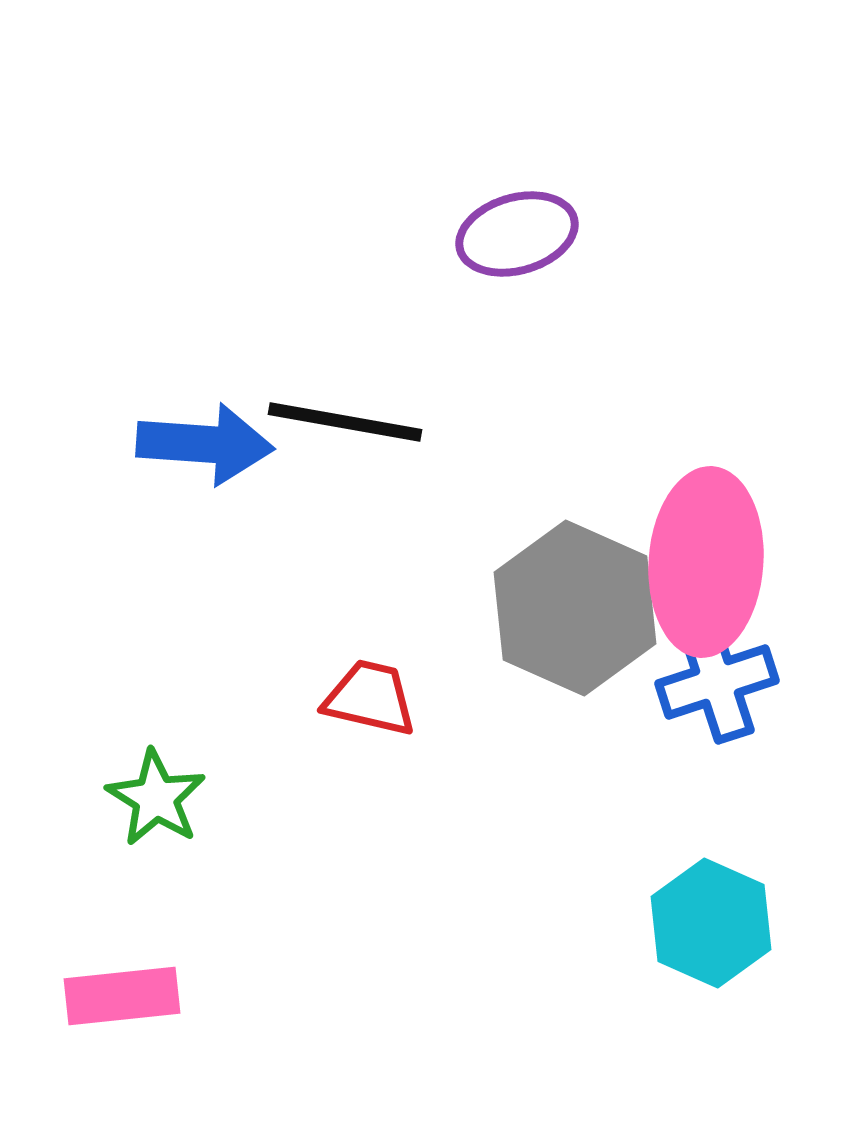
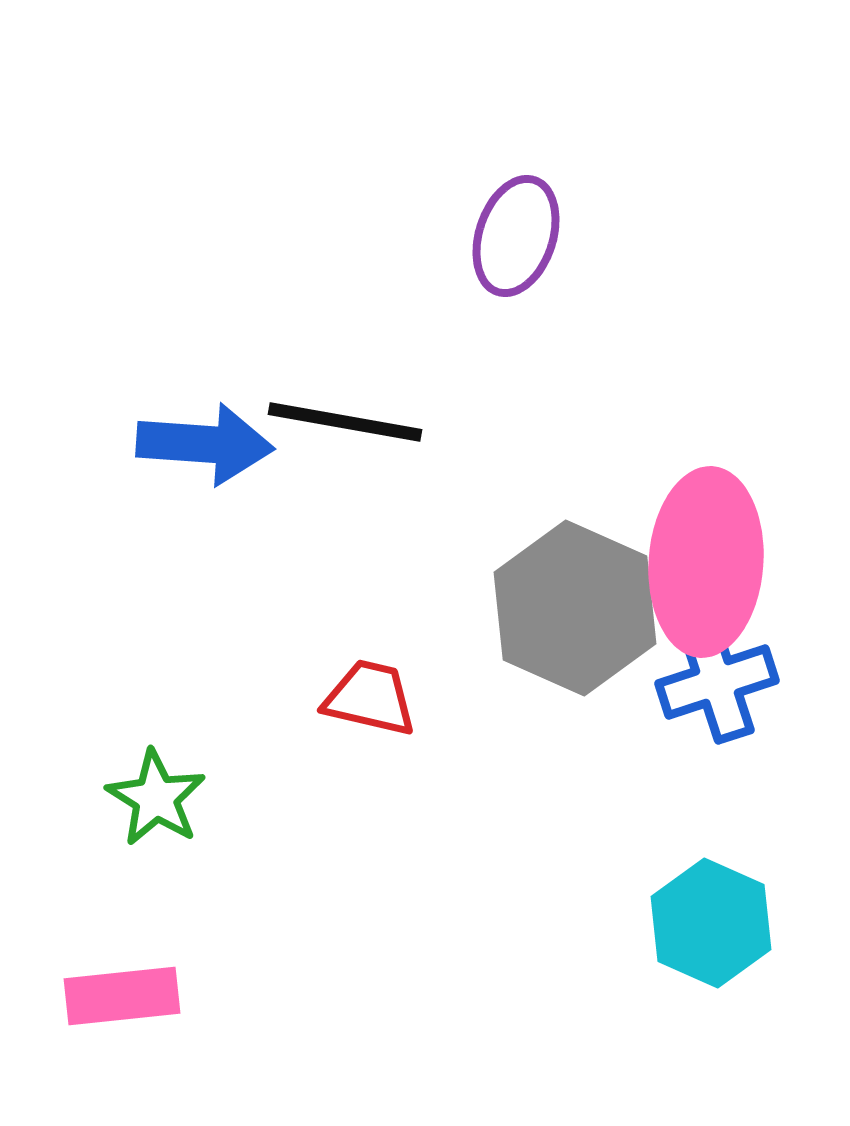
purple ellipse: moved 1 px left, 2 px down; rotated 56 degrees counterclockwise
